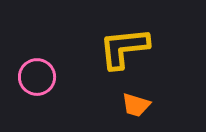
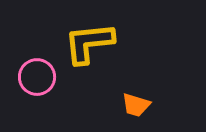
yellow L-shape: moved 35 px left, 5 px up
